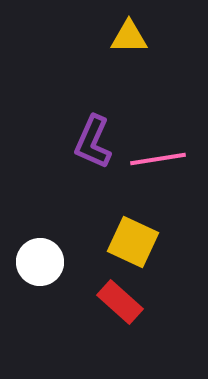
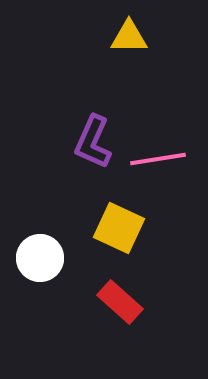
yellow square: moved 14 px left, 14 px up
white circle: moved 4 px up
